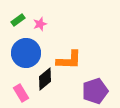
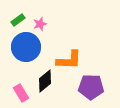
blue circle: moved 6 px up
black diamond: moved 2 px down
purple pentagon: moved 4 px left, 4 px up; rotated 20 degrees clockwise
